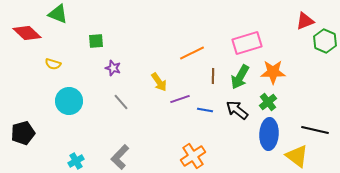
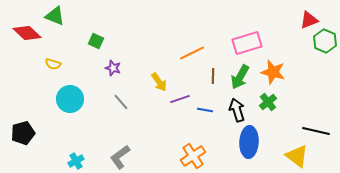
green triangle: moved 3 px left, 2 px down
red triangle: moved 4 px right, 1 px up
green square: rotated 28 degrees clockwise
orange star: rotated 15 degrees clockwise
cyan circle: moved 1 px right, 2 px up
black arrow: rotated 35 degrees clockwise
black line: moved 1 px right, 1 px down
blue ellipse: moved 20 px left, 8 px down
gray L-shape: rotated 10 degrees clockwise
